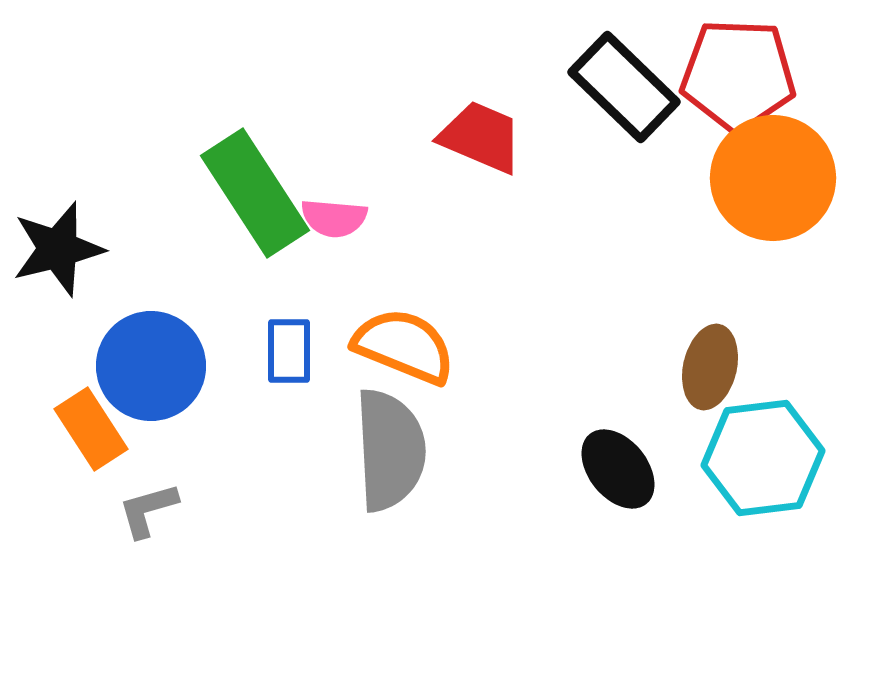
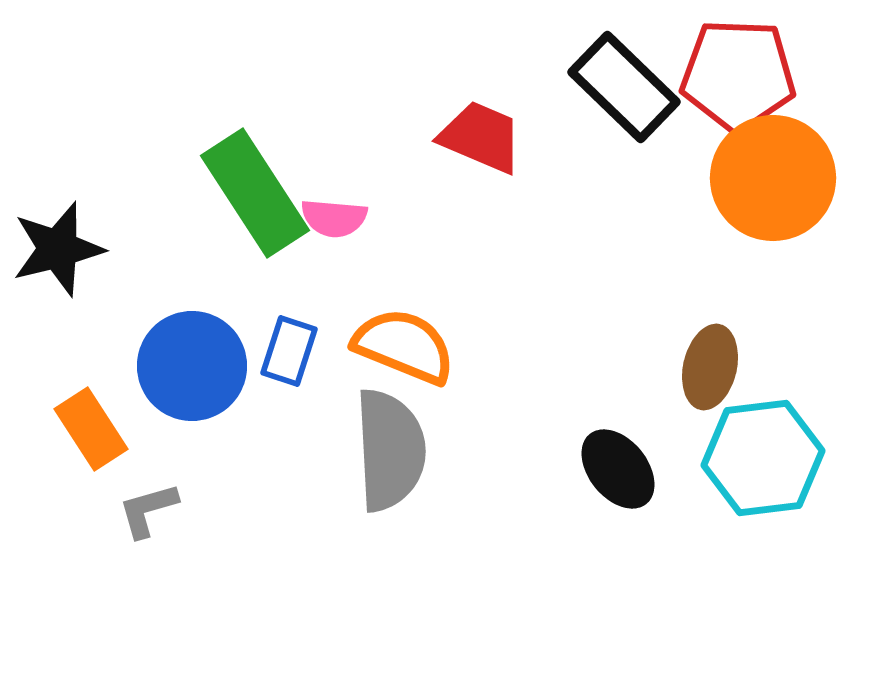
blue rectangle: rotated 18 degrees clockwise
blue circle: moved 41 px right
